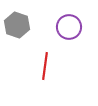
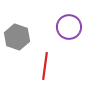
gray hexagon: moved 12 px down
